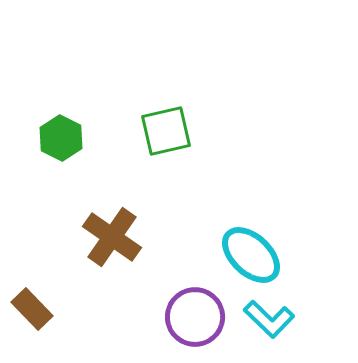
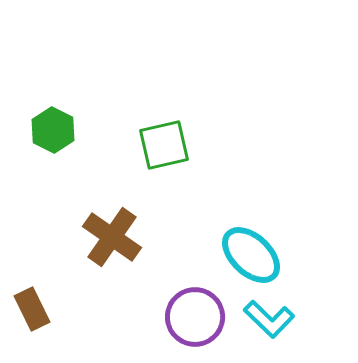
green square: moved 2 px left, 14 px down
green hexagon: moved 8 px left, 8 px up
brown rectangle: rotated 18 degrees clockwise
